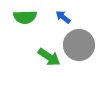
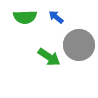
blue arrow: moved 7 px left
